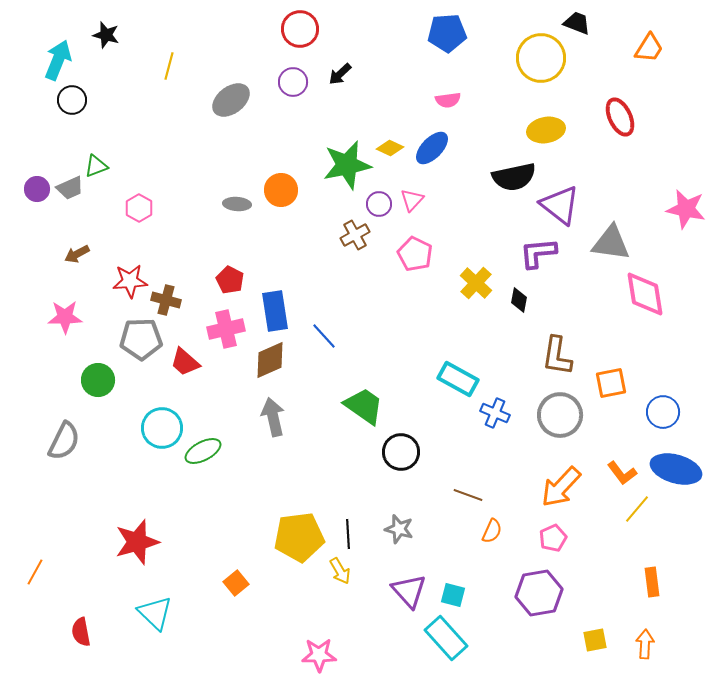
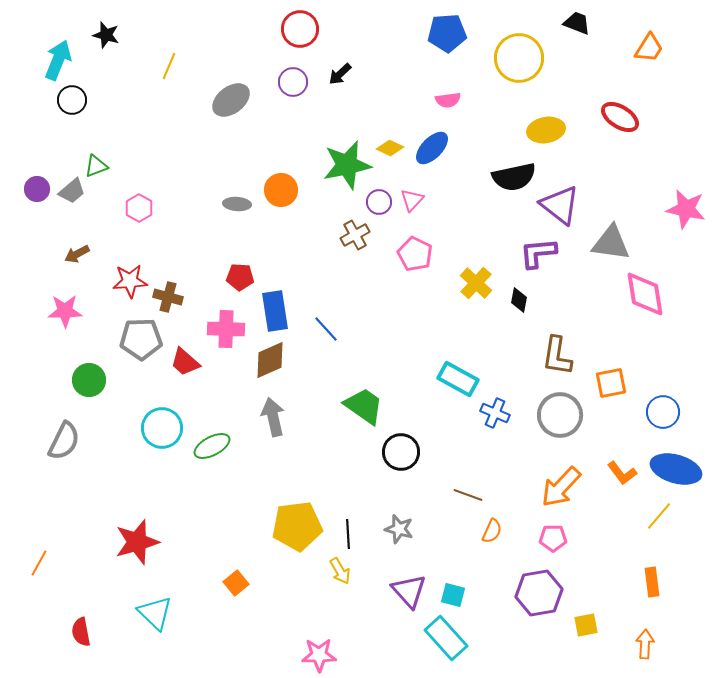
yellow circle at (541, 58): moved 22 px left
yellow line at (169, 66): rotated 8 degrees clockwise
red ellipse at (620, 117): rotated 33 degrees counterclockwise
gray trapezoid at (70, 188): moved 2 px right, 3 px down; rotated 16 degrees counterclockwise
purple circle at (379, 204): moved 2 px up
red pentagon at (230, 280): moved 10 px right, 3 px up; rotated 24 degrees counterclockwise
brown cross at (166, 300): moved 2 px right, 3 px up
pink star at (65, 317): moved 6 px up
pink cross at (226, 329): rotated 15 degrees clockwise
blue line at (324, 336): moved 2 px right, 7 px up
green circle at (98, 380): moved 9 px left
green ellipse at (203, 451): moved 9 px right, 5 px up
yellow line at (637, 509): moved 22 px right, 7 px down
yellow pentagon at (299, 537): moved 2 px left, 11 px up
pink pentagon at (553, 538): rotated 24 degrees clockwise
orange line at (35, 572): moved 4 px right, 9 px up
yellow square at (595, 640): moved 9 px left, 15 px up
